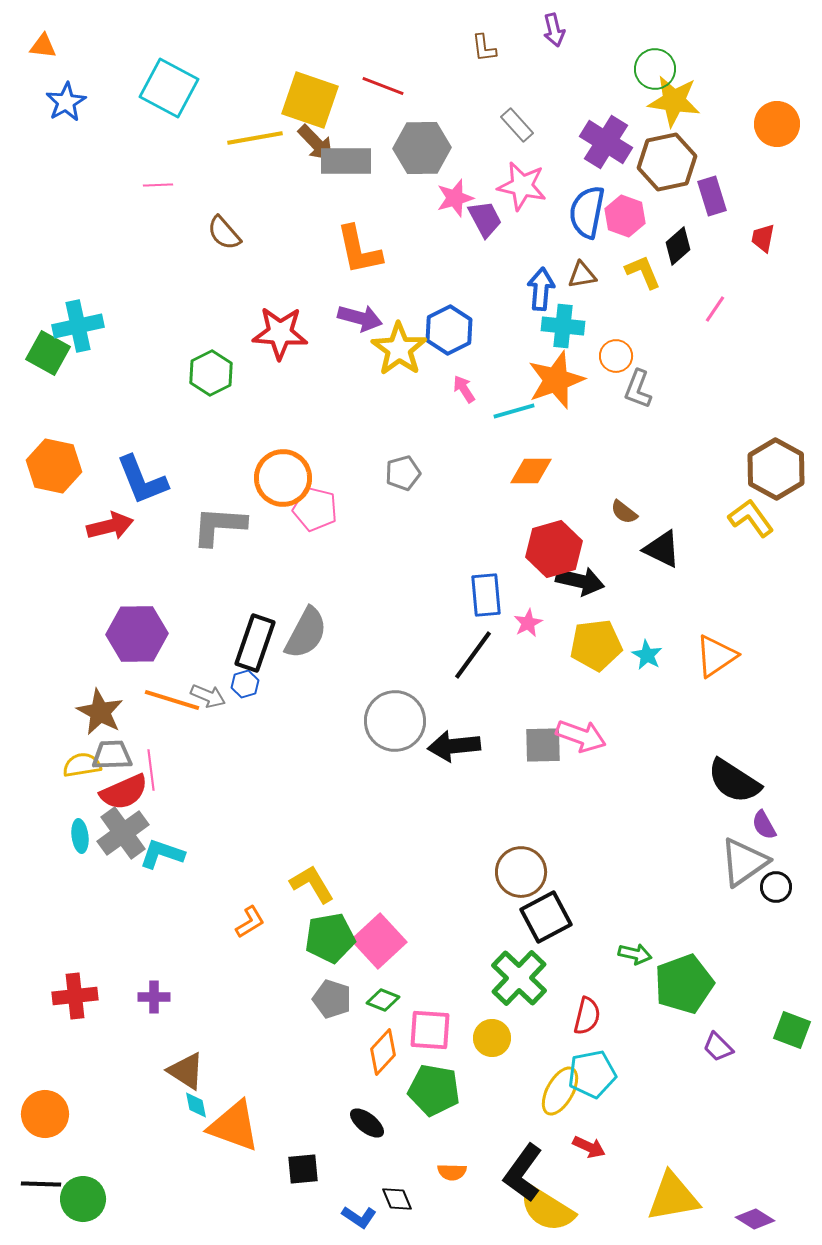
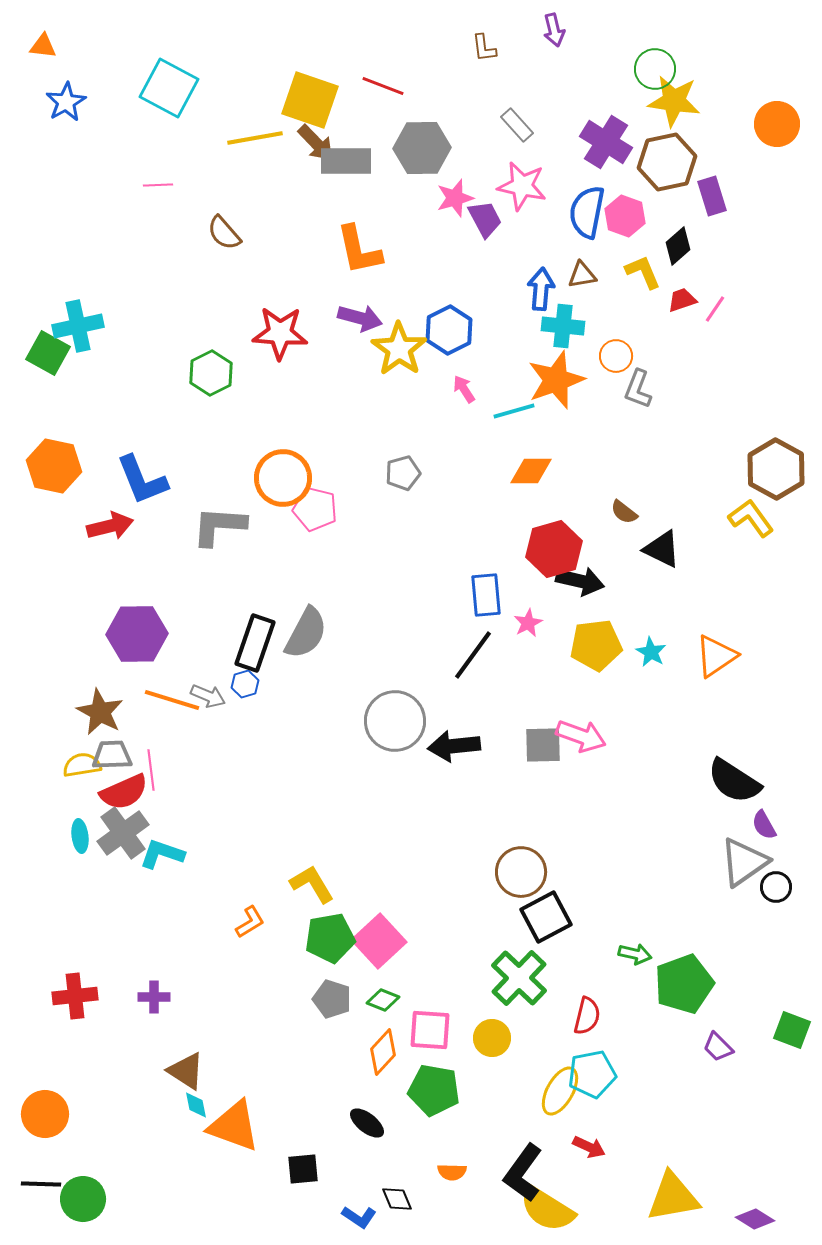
red trapezoid at (763, 238): moved 81 px left, 62 px down; rotated 60 degrees clockwise
cyan star at (647, 655): moved 4 px right, 3 px up
